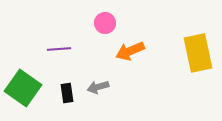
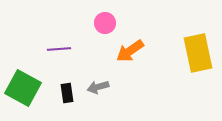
orange arrow: rotated 12 degrees counterclockwise
green square: rotated 6 degrees counterclockwise
